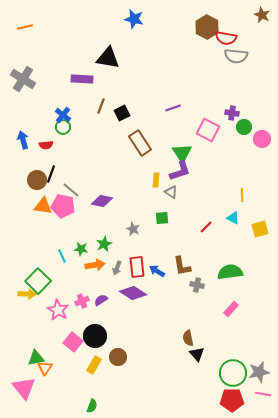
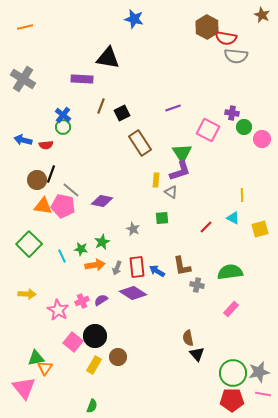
blue arrow at (23, 140): rotated 60 degrees counterclockwise
green star at (104, 244): moved 2 px left, 2 px up
green square at (38, 281): moved 9 px left, 37 px up
